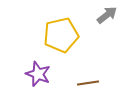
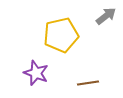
gray arrow: moved 1 px left, 1 px down
purple star: moved 2 px left, 1 px up
